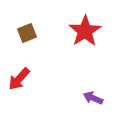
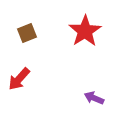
purple arrow: moved 1 px right
